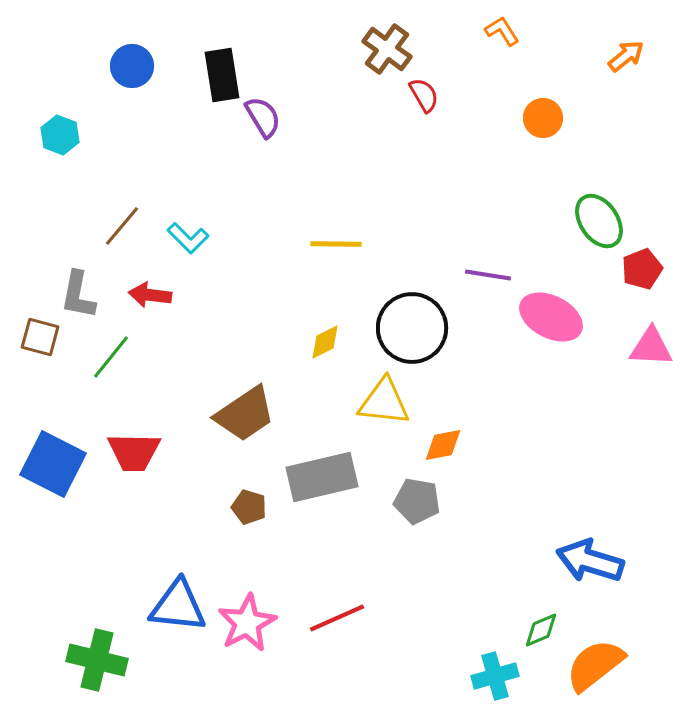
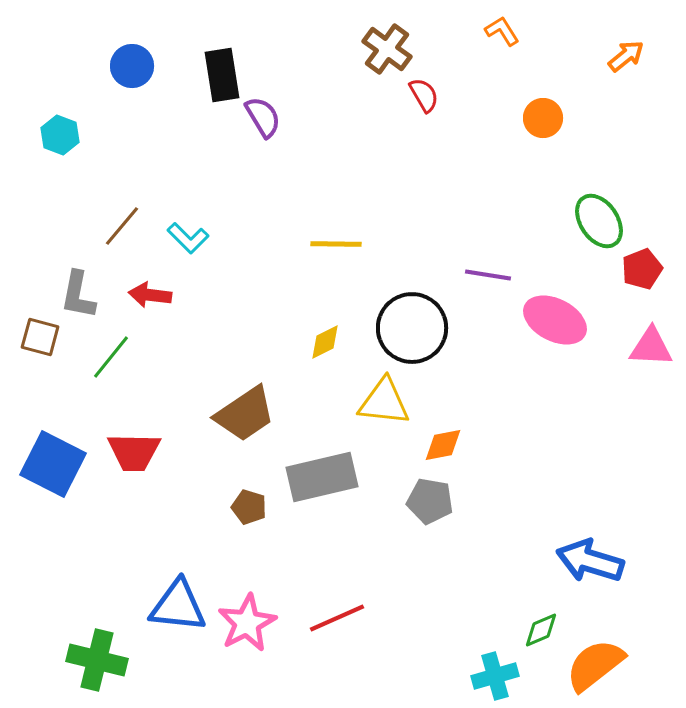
pink ellipse: moved 4 px right, 3 px down
gray pentagon: moved 13 px right
